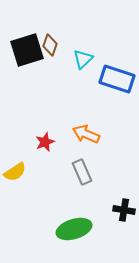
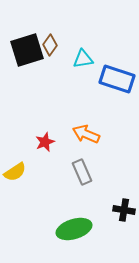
brown diamond: rotated 15 degrees clockwise
cyan triangle: rotated 35 degrees clockwise
